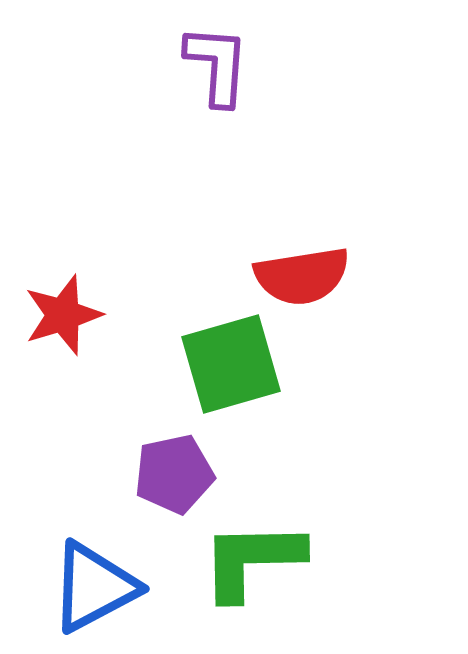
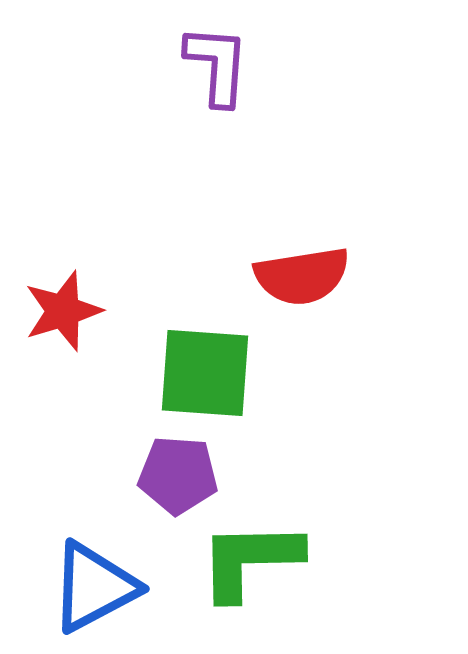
red star: moved 4 px up
green square: moved 26 px left, 9 px down; rotated 20 degrees clockwise
purple pentagon: moved 4 px right, 1 px down; rotated 16 degrees clockwise
green L-shape: moved 2 px left
